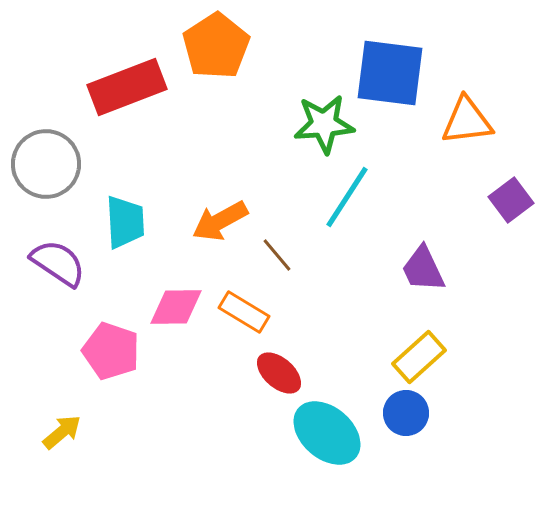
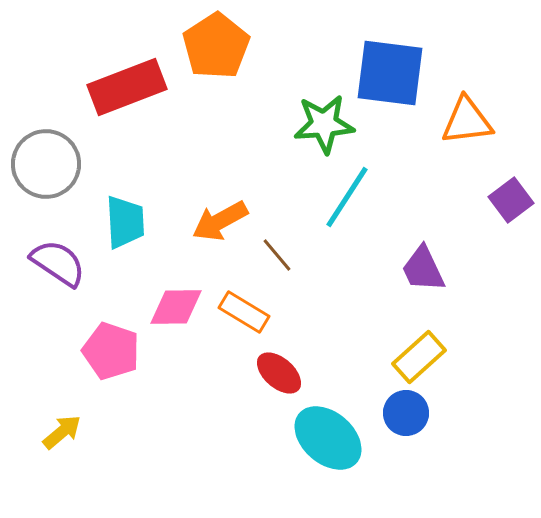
cyan ellipse: moved 1 px right, 5 px down
